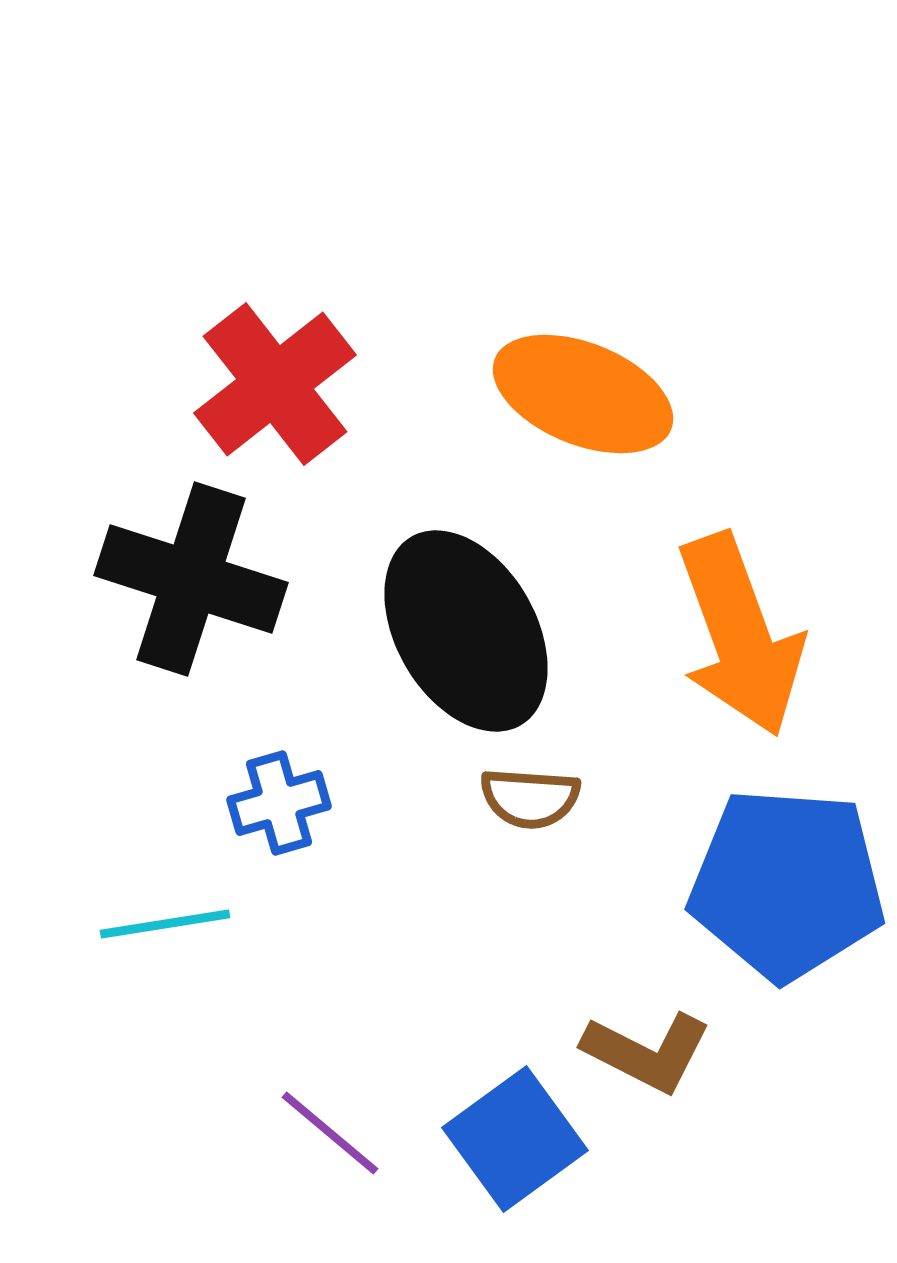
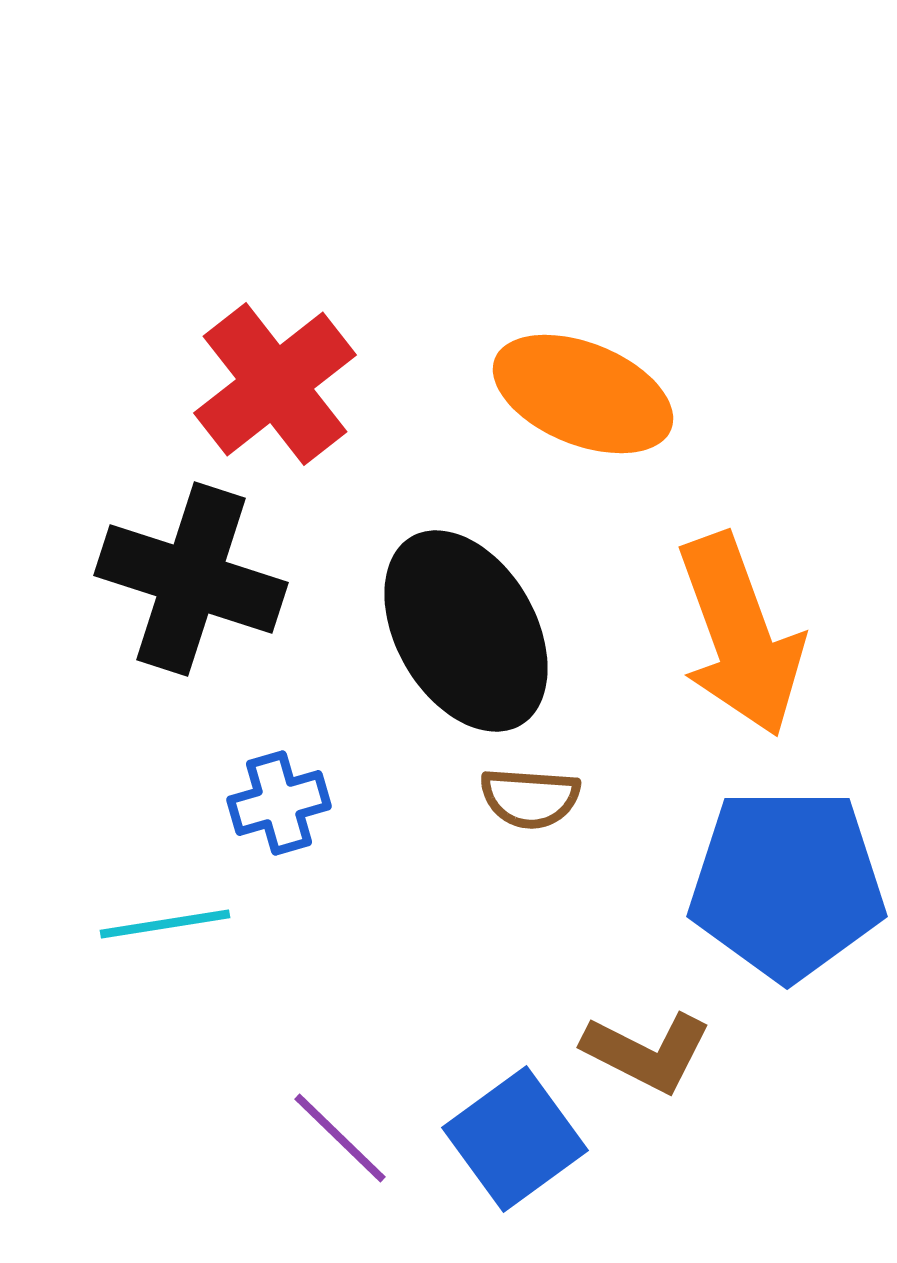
blue pentagon: rotated 4 degrees counterclockwise
purple line: moved 10 px right, 5 px down; rotated 4 degrees clockwise
